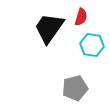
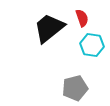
red semicircle: moved 1 px right, 1 px down; rotated 36 degrees counterclockwise
black trapezoid: rotated 16 degrees clockwise
